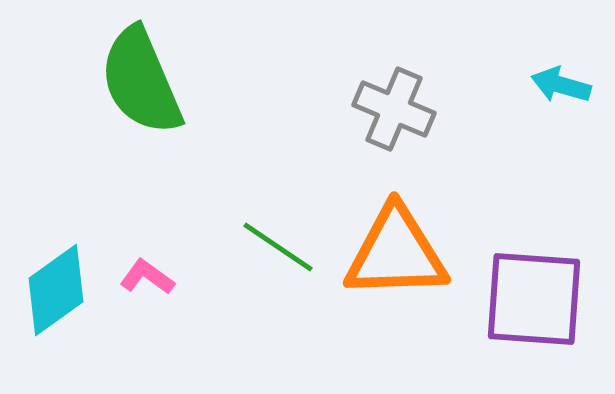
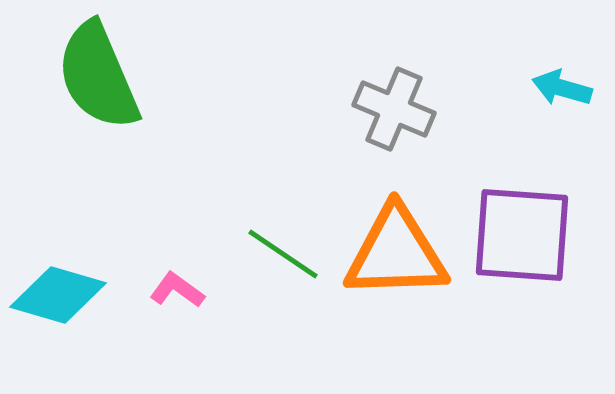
green semicircle: moved 43 px left, 5 px up
cyan arrow: moved 1 px right, 3 px down
green line: moved 5 px right, 7 px down
pink L-shape: moved 30 px right, 13 px down
cyan diamond: moved 2 px right, 5 px down; rotated 52 degrees clockwise
purple square: moved 12 px left, 64 px up
